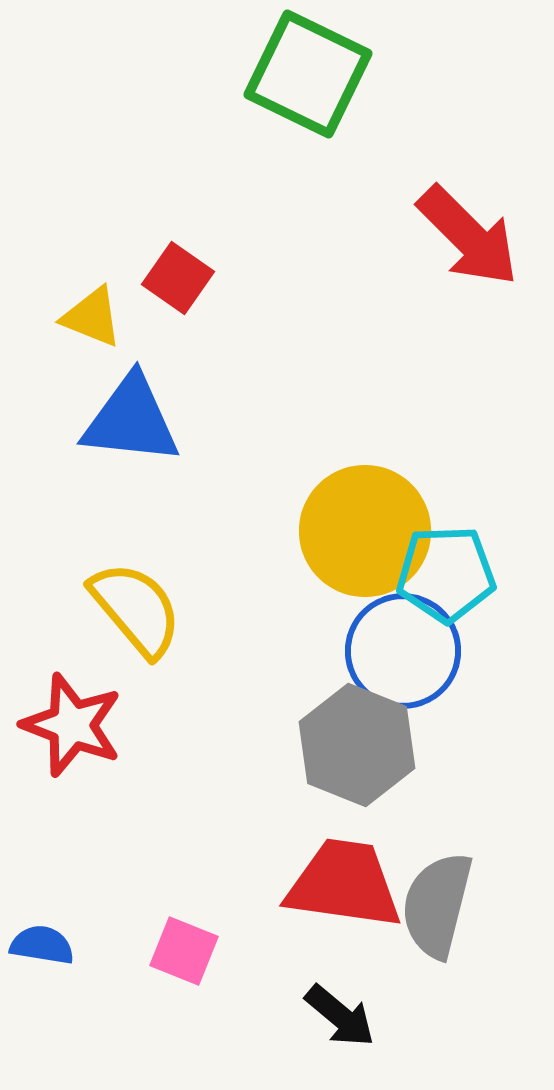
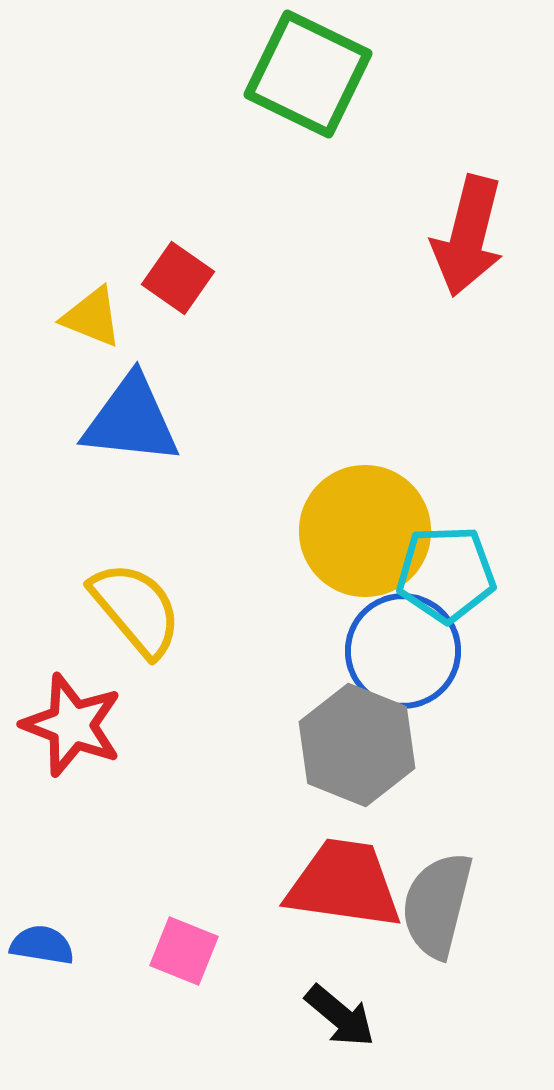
red arrow: rotated 59 degrees clockwise
